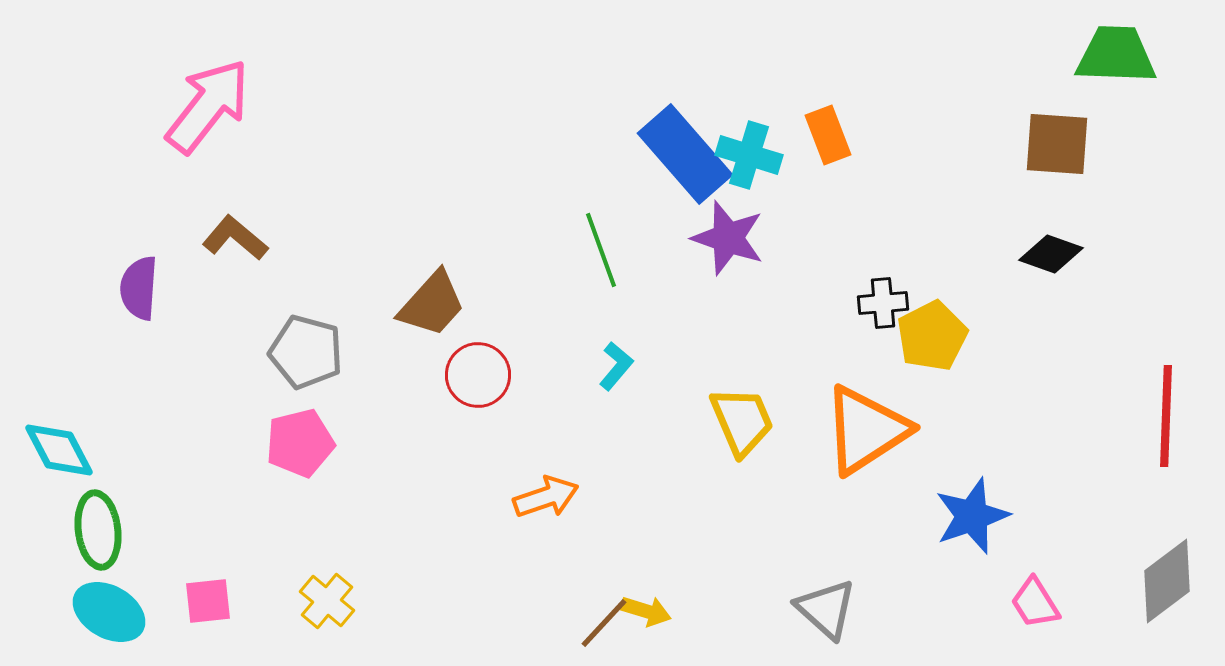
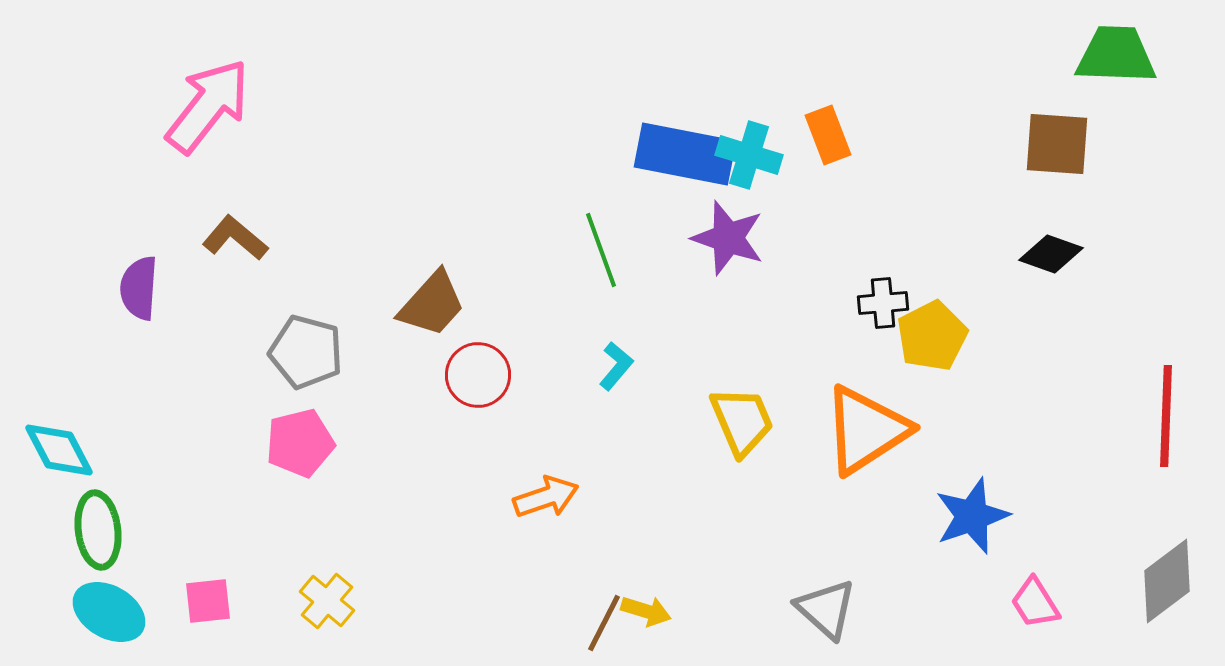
blue rectangle: rotated 38 degrees counterclockwise
brown line: rotated 16 degrees counterclockwise
